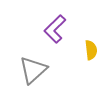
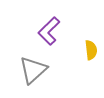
purple L-shape: moved 6 px left, 2 px down
